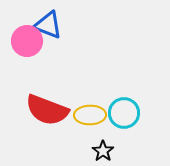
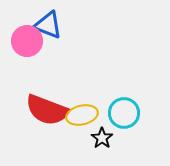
yellow ellipse: moved 8 px left; rotated 12 degrees counterclockwise
black star: moved 1 px left, 13 px up
